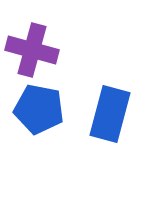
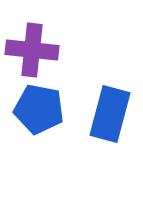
purple cross: rotated 9 degrees counterclockwise
